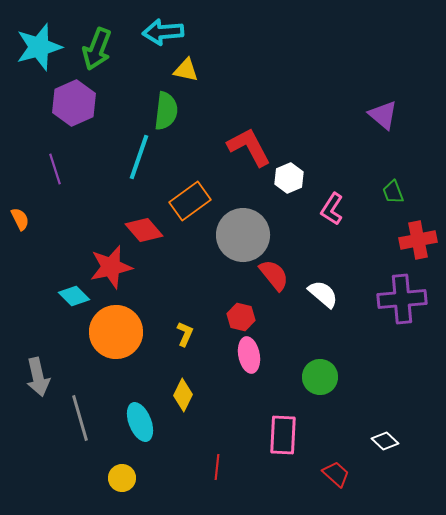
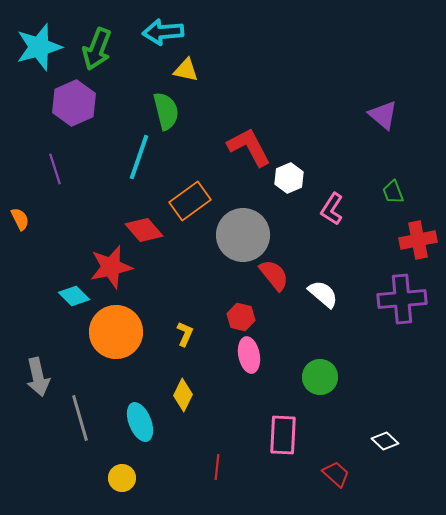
green semicircle: rotated 21 degrees counterclockwise
